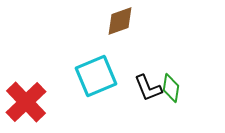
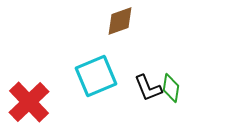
red cross: moved 3 px right
